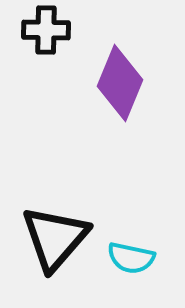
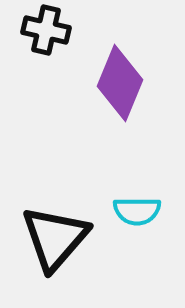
black cross: rotated 12 degrees clockwise
cyan semicircle: moved 6 px right, 47 px up; rotated 12 degrees counterclockwise
